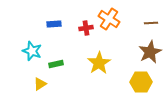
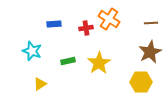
green rectangle: moved 12 px right, 3 px up
